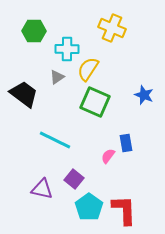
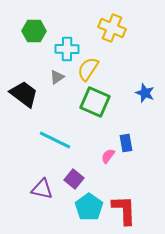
blue star: moved 1 px right, 2 px up
